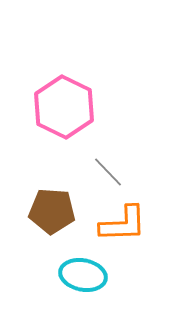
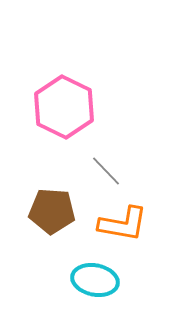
gray line: moved 2 px left, 1 px up
orange L-shape: rotated 12 degrees clockwise
cyan ellipse: moved 12 px right, 5 px down
